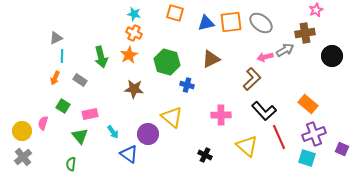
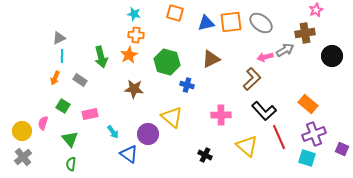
orange cross at (134, 33): moved 2 px right, 2 px down; rotated 21 degrees counterclockwise
gray triangle at (56, 38): moved 3 px right
green triangle at (80, 136): moved 10 px left, 3 px down
